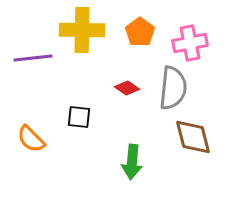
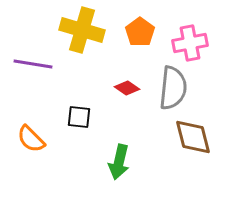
yellow cross: rotated 15 degrees clockwise
purple line: moved 6 px down; rotated 15 degrees clockwise
green arrow: moved 13 px left; rotated 8 degrees clockwise
